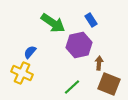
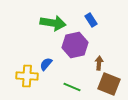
green arrow: rotated 25 degrees counterclockwise
purple hexagon: moved 4 px left
blue semicircle: moved 16 px right, 12 px down
yellow cross: moved 5 px right, 3 px down; rotated 20 degrees counterclockwise
green line: rotated 66 degrees clockwise
